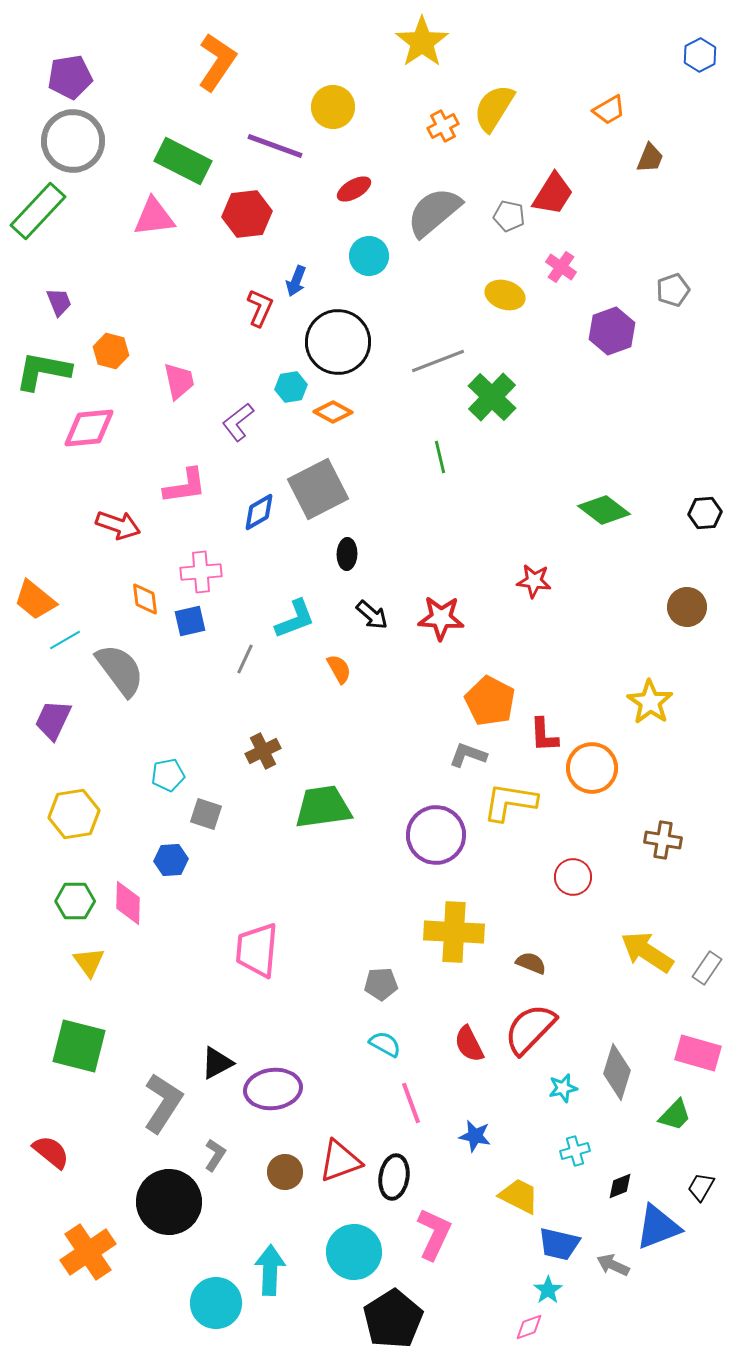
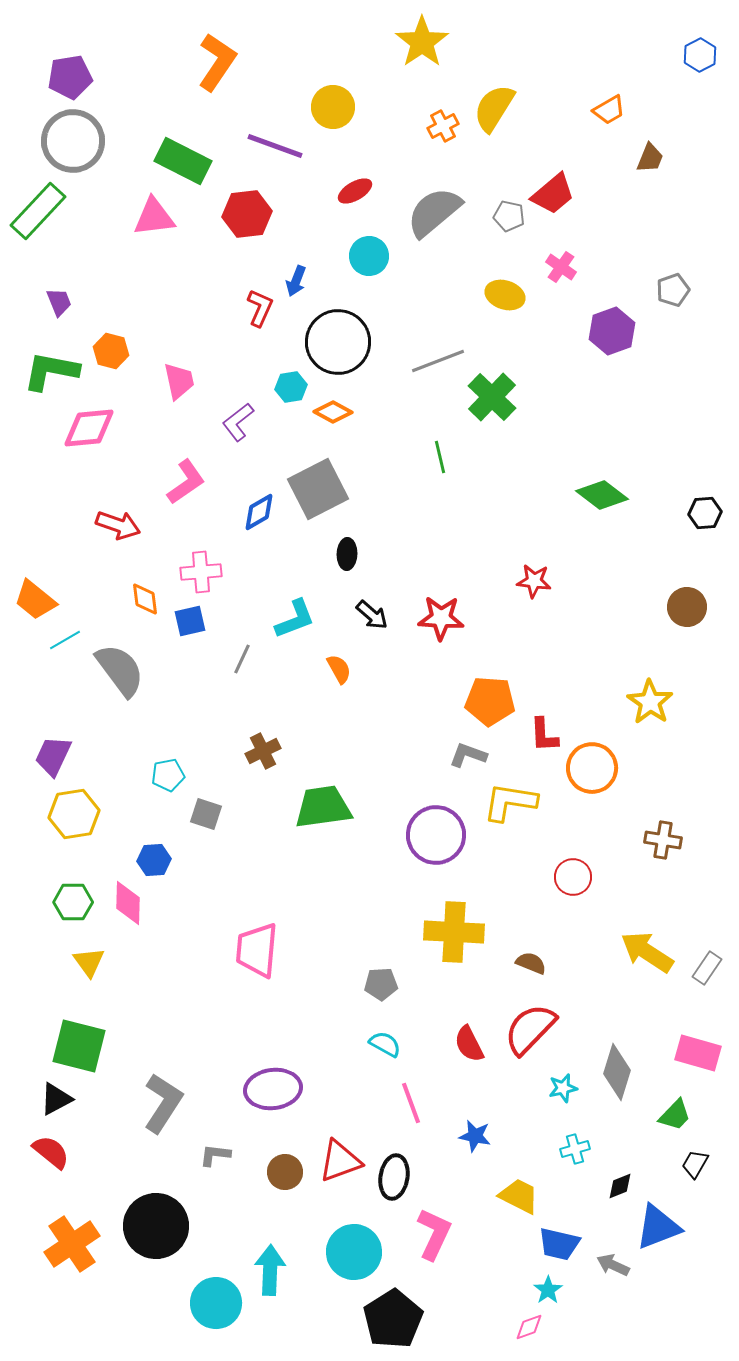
red ellipse at (354, 189): moved 1 px right, 2 px down
red trapezoid at (553, 194): rotated 18 degrees clockwise
green L-shape at (43, 371): moved 8 px right
pink L-shape at (185, 486): moved 1 px right, 4 px up; rotated 27 degrees counterclockwise
green diamond at (604, 510): moved 2 px left, 15 px up
gray line at (245, 659): moved 3 px left
orange pentagon at (490, 701): rotated 24 degrees counterclockwise
purple trapezoid at (53, 720): moved 36 px down
blue hexagon at (171, 860): moved 17 px left
green hexagon at (75, 901): moved 2 px left, 1 px down
black triangle at (217, 1063): moved 161 px left, 36 px down
cyan cross at (575, 1151): moved 2 px up
gray L-shape at (215, 1155): rotated 116 degrees counterclockwise
black trapezoid at (701, 1187): moved 6 px left, 23 px up
black circle at (169, 1202): moved 13 px left, 24 px down
orange cross at (88, 1252): moved 16 px left, 8 px up
